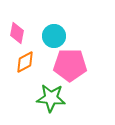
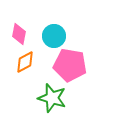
pink diamond: moved 2 px right, 1 px down
pink pentagon: rotated 8 degrees clockwise
green star: moved 1 px right; rotated 12 degrees clockwise
